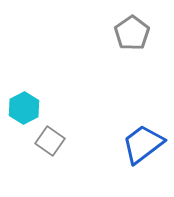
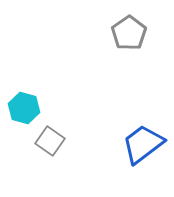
gray pentagon: moved 3 px left
cyan hexagon: rotated 16 degrees counterclockwise
